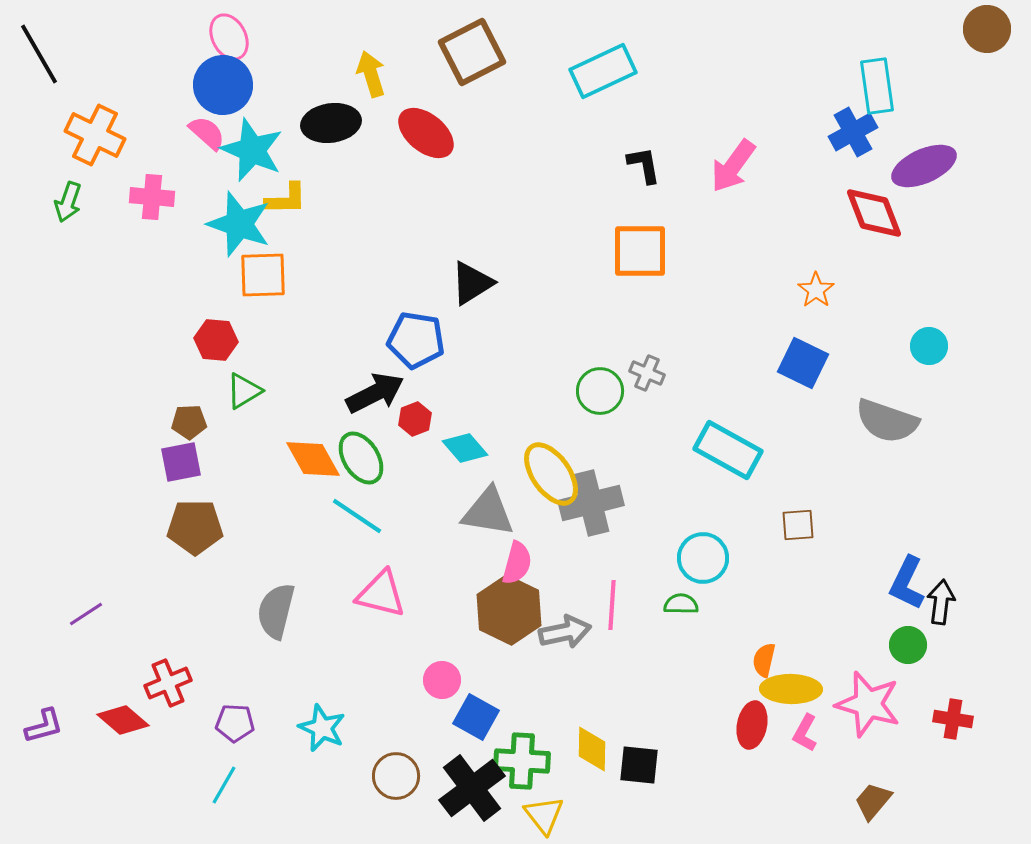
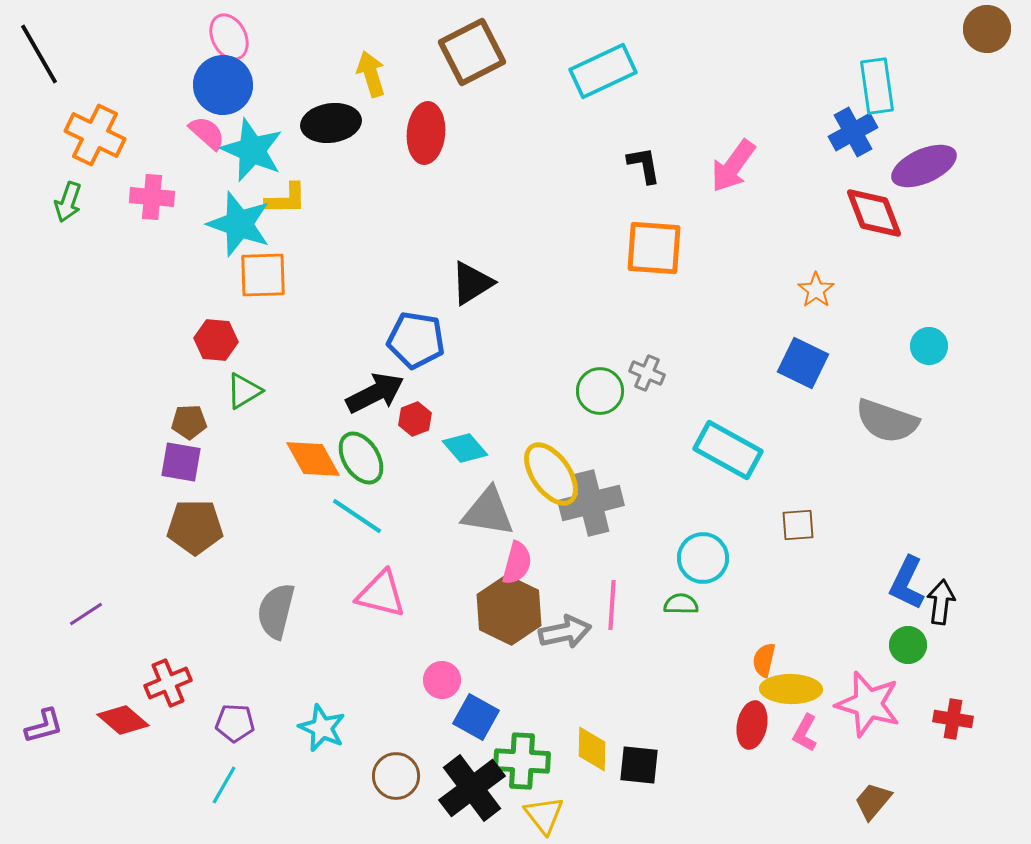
red ellipse at (426, 133): rotated 56 degrees clockwise
orange square at (640, 251): moved 14 px right, 3 px up; rotated 4 degrees clockwise
purple square at (181, 462): rotated 21 degrees clockwise
